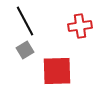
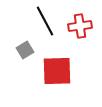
black line: moved 20 px right
